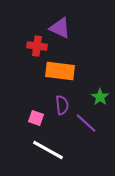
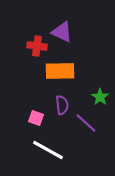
purple triangle: moved 2 px right, 4 px down
orange rectangle: rotated 8 degrees counterclockwise
